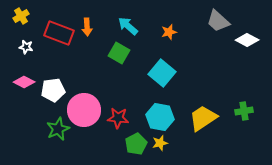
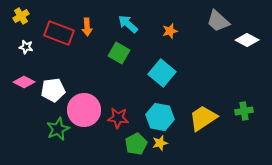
cyan arrow: moved 2 px up
orange star: moved 1 px right, 1 px up
